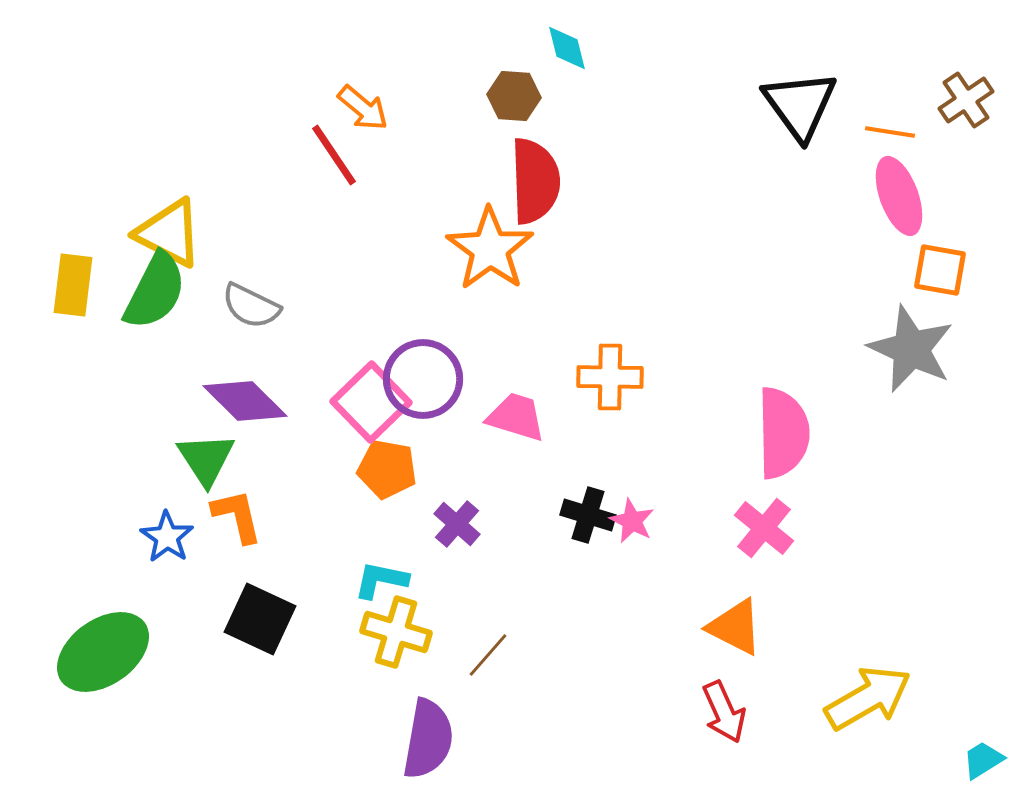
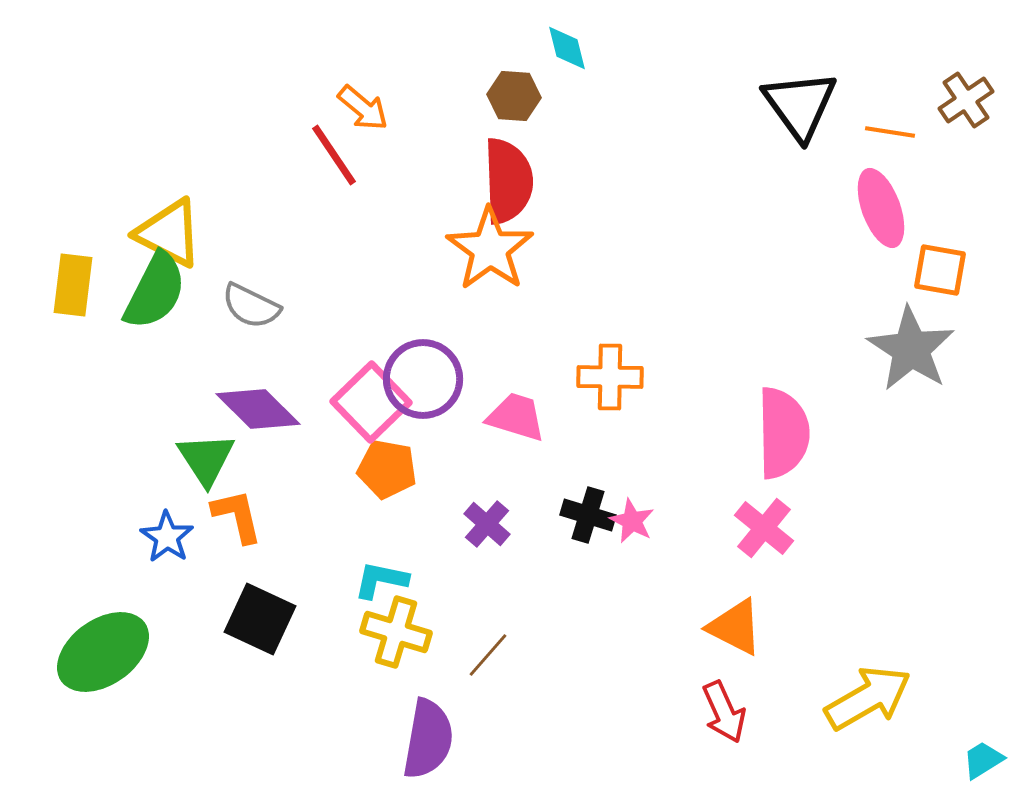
red semicircle: moved 27 px left
pink ellipse: moved 18 px left, 12 px down
gray star: rotated 8 degrees clockwise
purple diamond: moved 13 px right, 8 px down
purple cross: moved 30 px right
